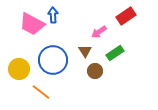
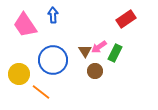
red rectangle: moved 3 px down
pink trapezoid: moved 7 px left, 1 px down; rotated 28 degrees clockwise
pink arrow: moved 15 px down
green rectangle: rotated 30 degrees counterclockwise
yellow circle: moved 5 px down
